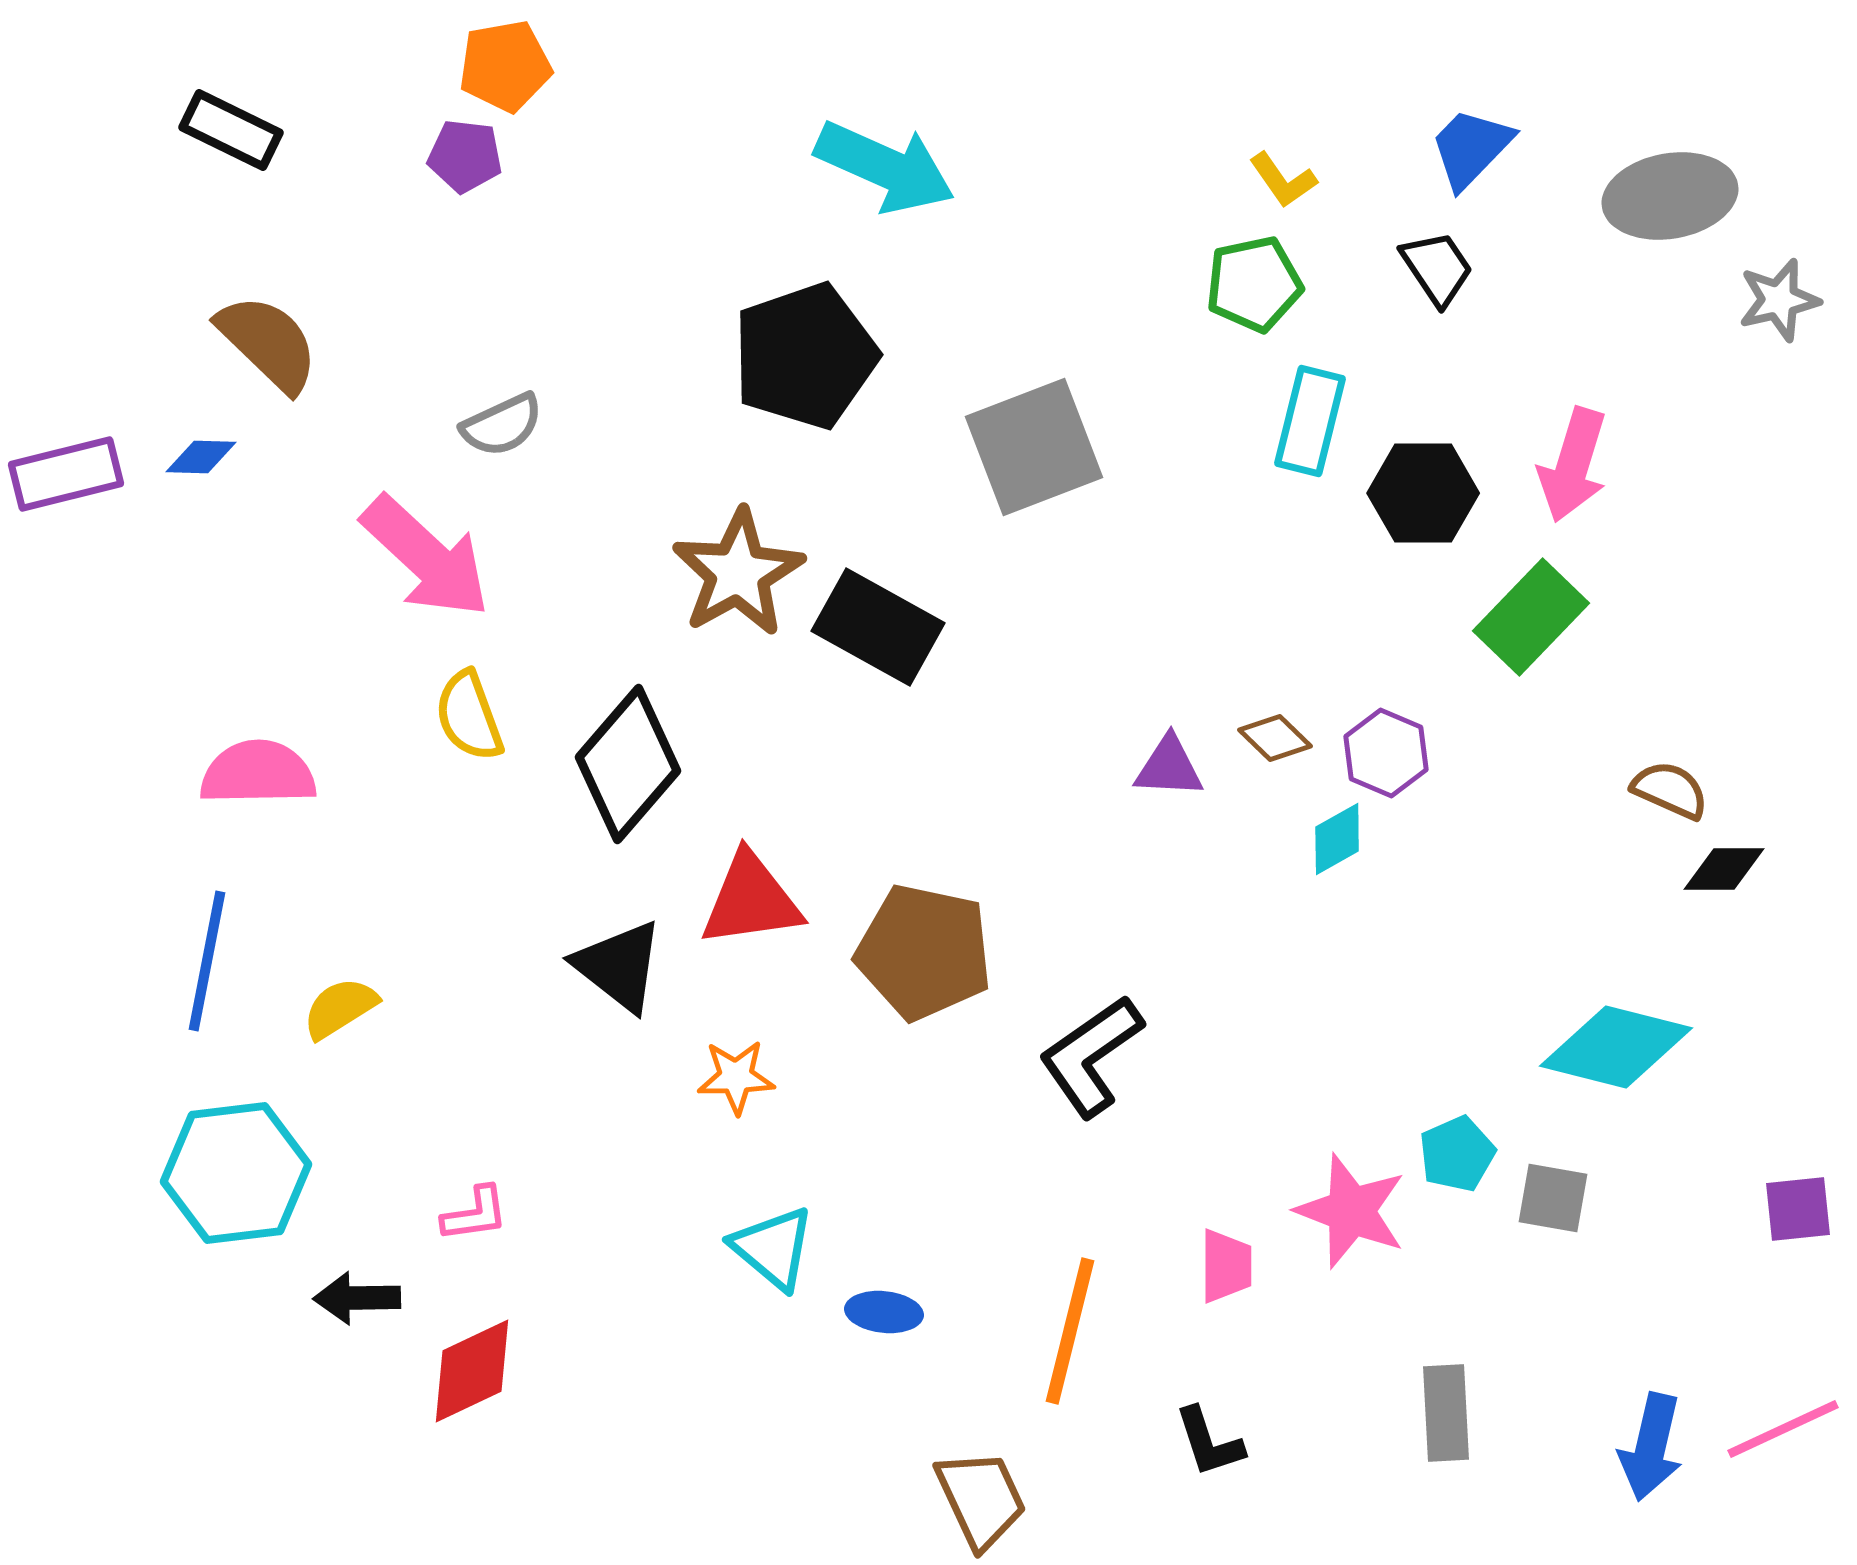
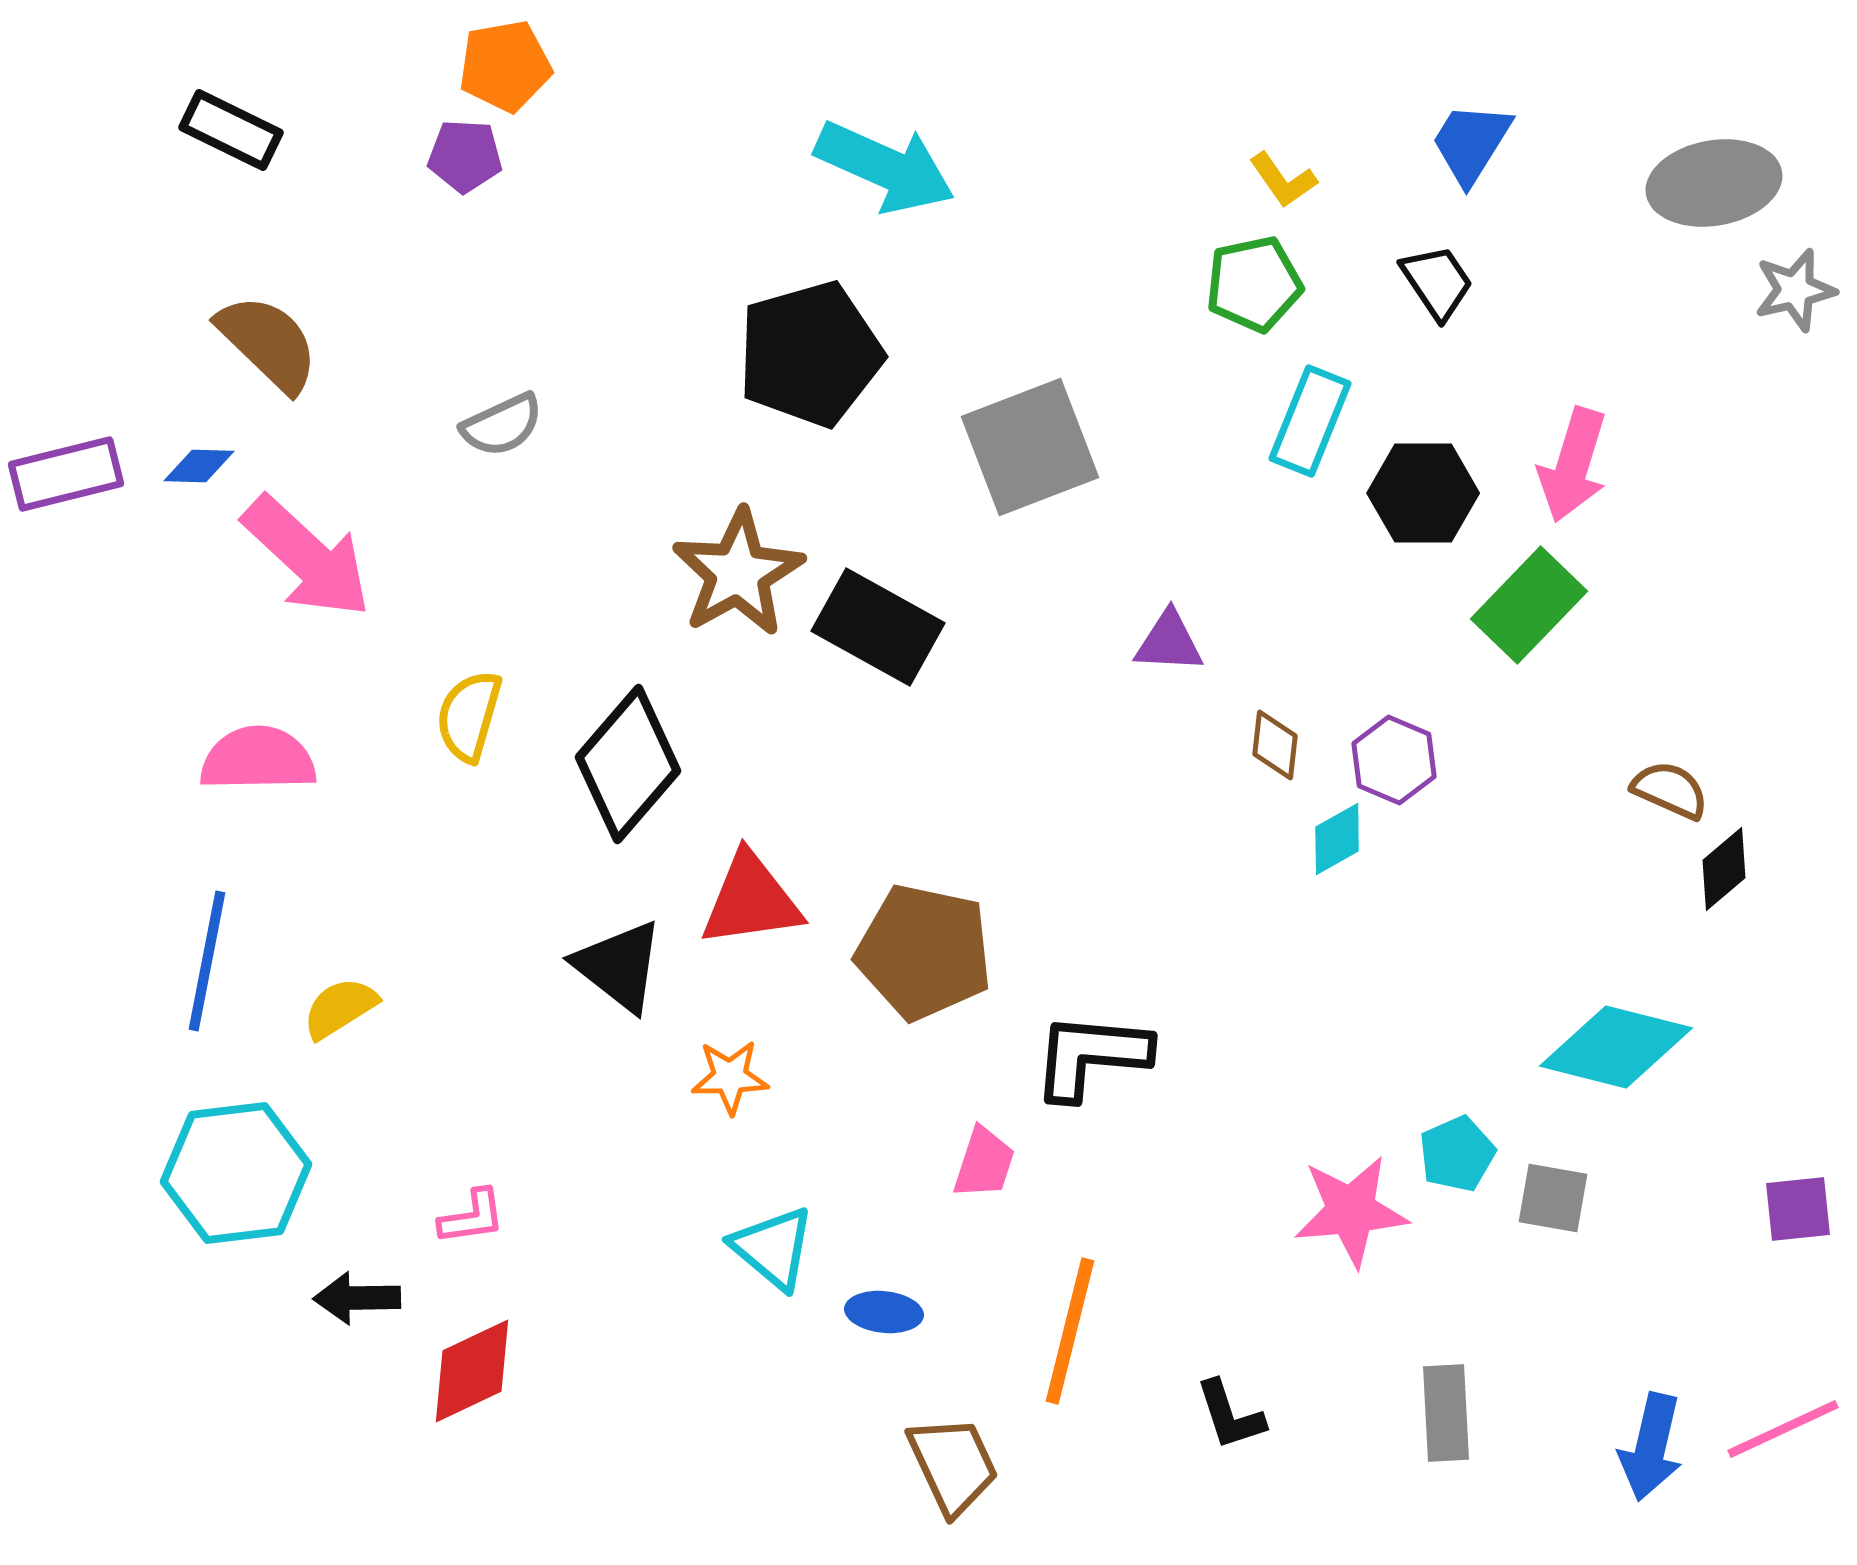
blue trapezoid at (1471, 148): moved 5 px up; rotated 12 degrees counterclockwise
purple pentagon at (465, 156): rotated 4 degrees counterclockwise
gray ellipse at (1670, 196): moved 44 px right, 13 px up
black trapezoid at (1437, 268): moved 14 px down
gray star at (1779, 300): moved 16 px right, 10 px up
black pentagon at (805, 356): moved 5 px right, 2 px up; rotated 3 degrees clockwise
cyan rectangle at (1310, 421): rotated 8 degrees clockwise
gray square at (1034, 447): moved 4 px left
blue diamond at (201, 457): moved 2 px left, 9 px down
pink arrow at (426, 557): moved 119 px left
green rectangle at (1531, 617): moved 2 px left, 12 px up
yellow semicircle at (469, 716): rotated 36 degrees clockwise
brown diamond at (1275, 738): moved 7 px down; rotated 52 degrees clockwise
purple hexagon at (1386, 753): moved 8 px right, 7 px down
purple triangle at (1169, 767): moved 125 px up
pink semicircle at (258, 773): moved 14 px up
black diamond at (1724, 869): rotated 40 degrees counterclockwise
black L-shape at (1091, 1056): rotated 40 degrees clockwise
orange star at (736, 1077): moved 6 px left
pink star at (1351, 1211): rotated 26 degrees counterclockwise
pink L-shape at (475, 1214): moved 3 px left, 3 px down
pink trapezoid at (1226, 1266): moved 242 px left, 103 px up; rotated 18 degrees clockwise
black L-shape at (1209, 1442): moved 21 px right, 27 px up
brown trapezoid at (981, 1499): moved 28 px left, 34 px up
